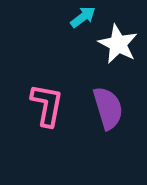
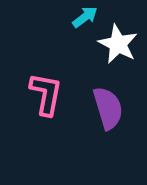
cyan arrow: moved 2 px right
pink L-shape: moved 1 px left, 11 px up
